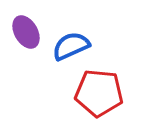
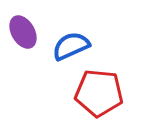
purple ellipse: moved 3 px left
